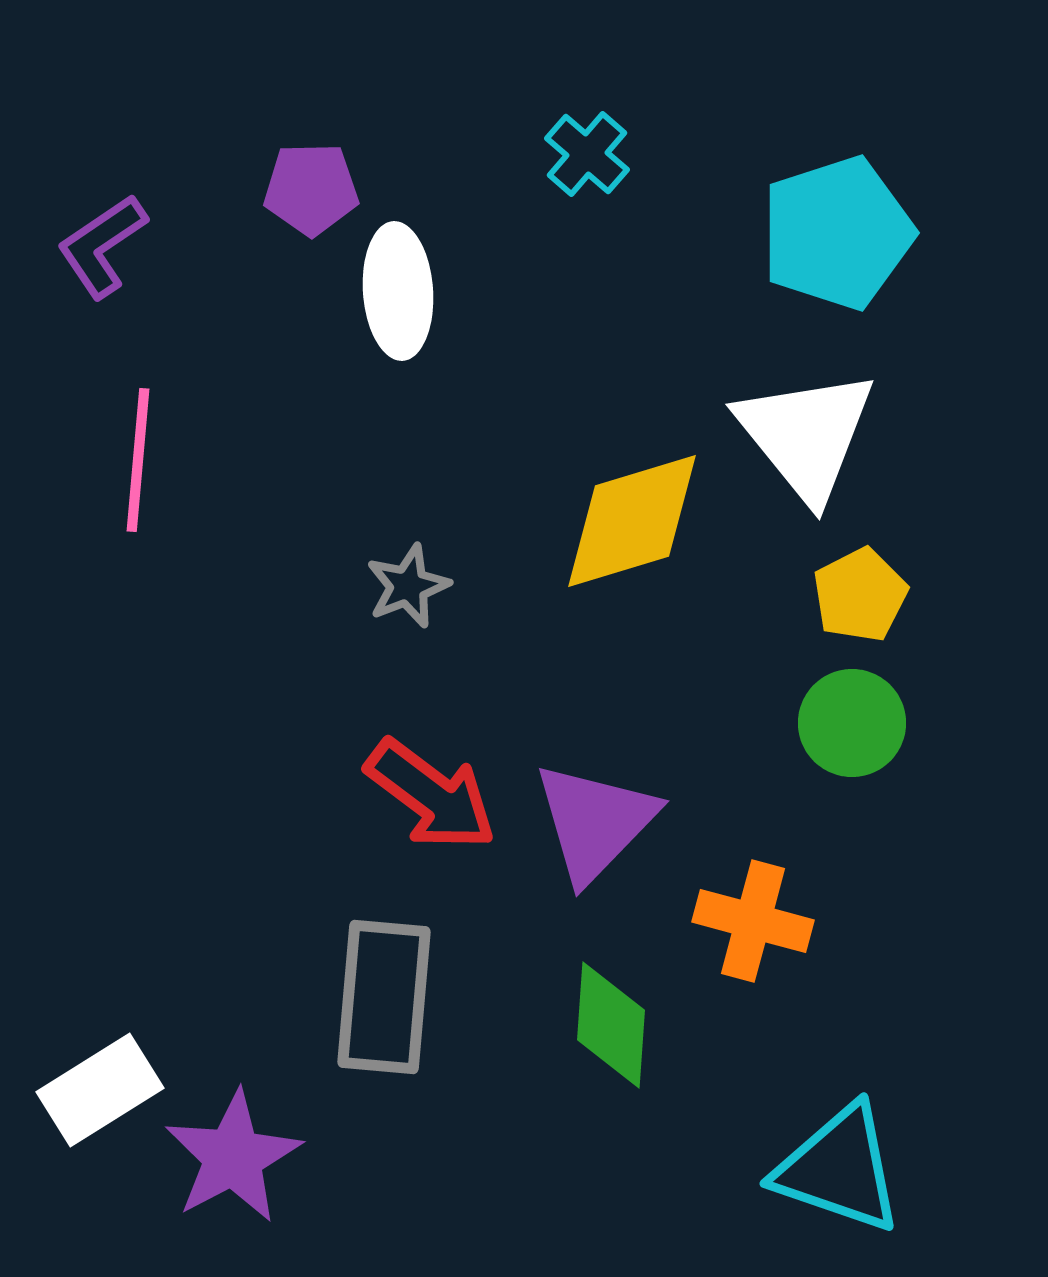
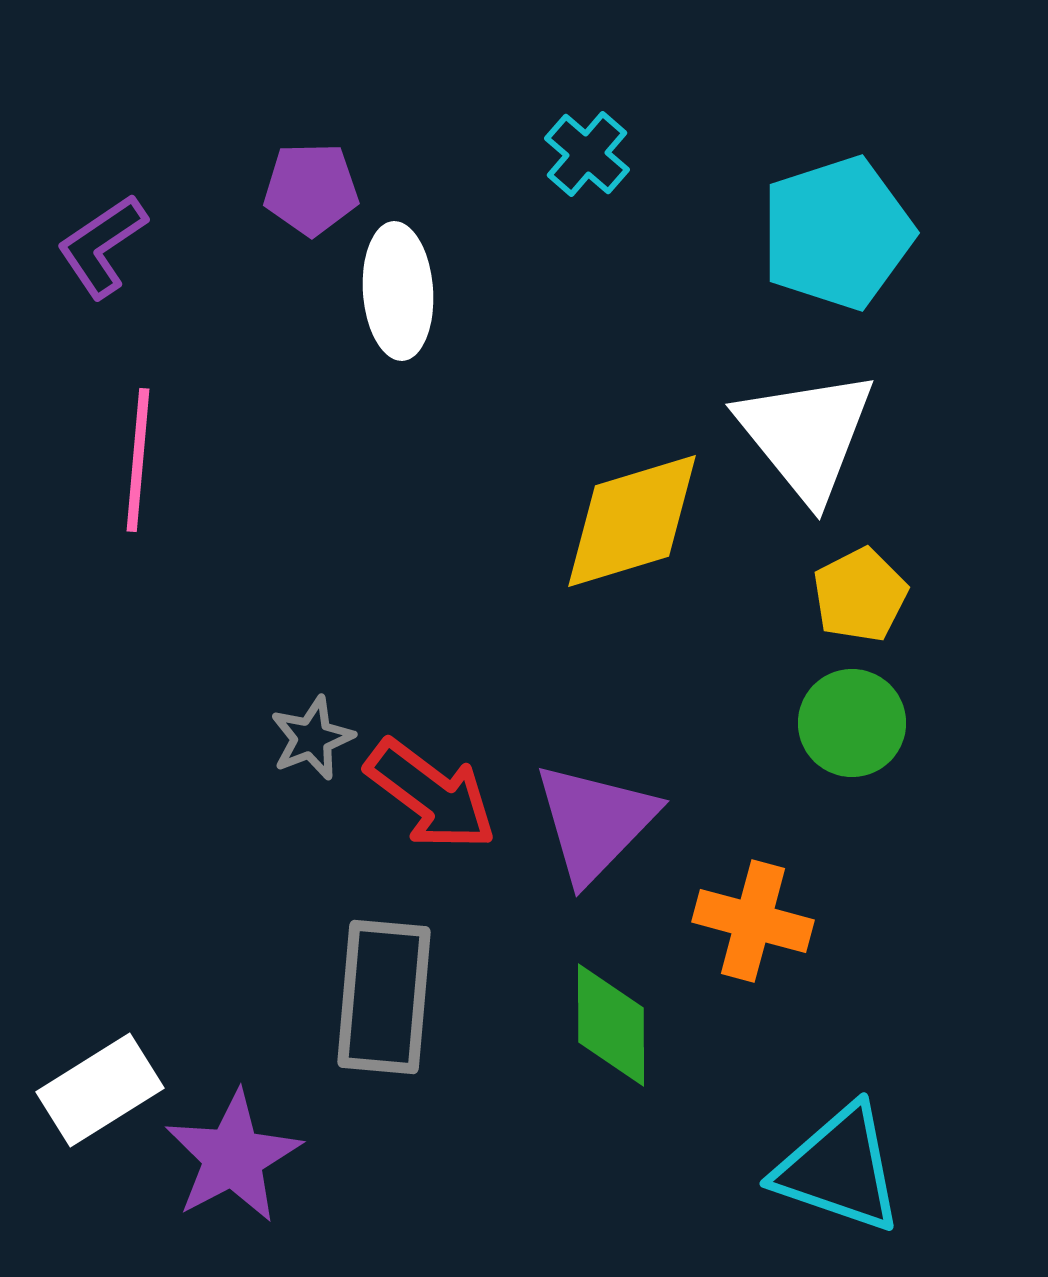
gray star: moved 96 px left, 152 px down
green diamond: rotated 4 degrees counterclockwise
